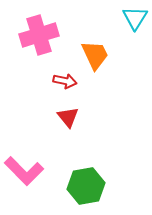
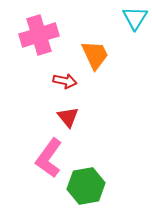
pink L-shape: moved 25 px right, 13 px up; rotated 81 degrees clockwise
